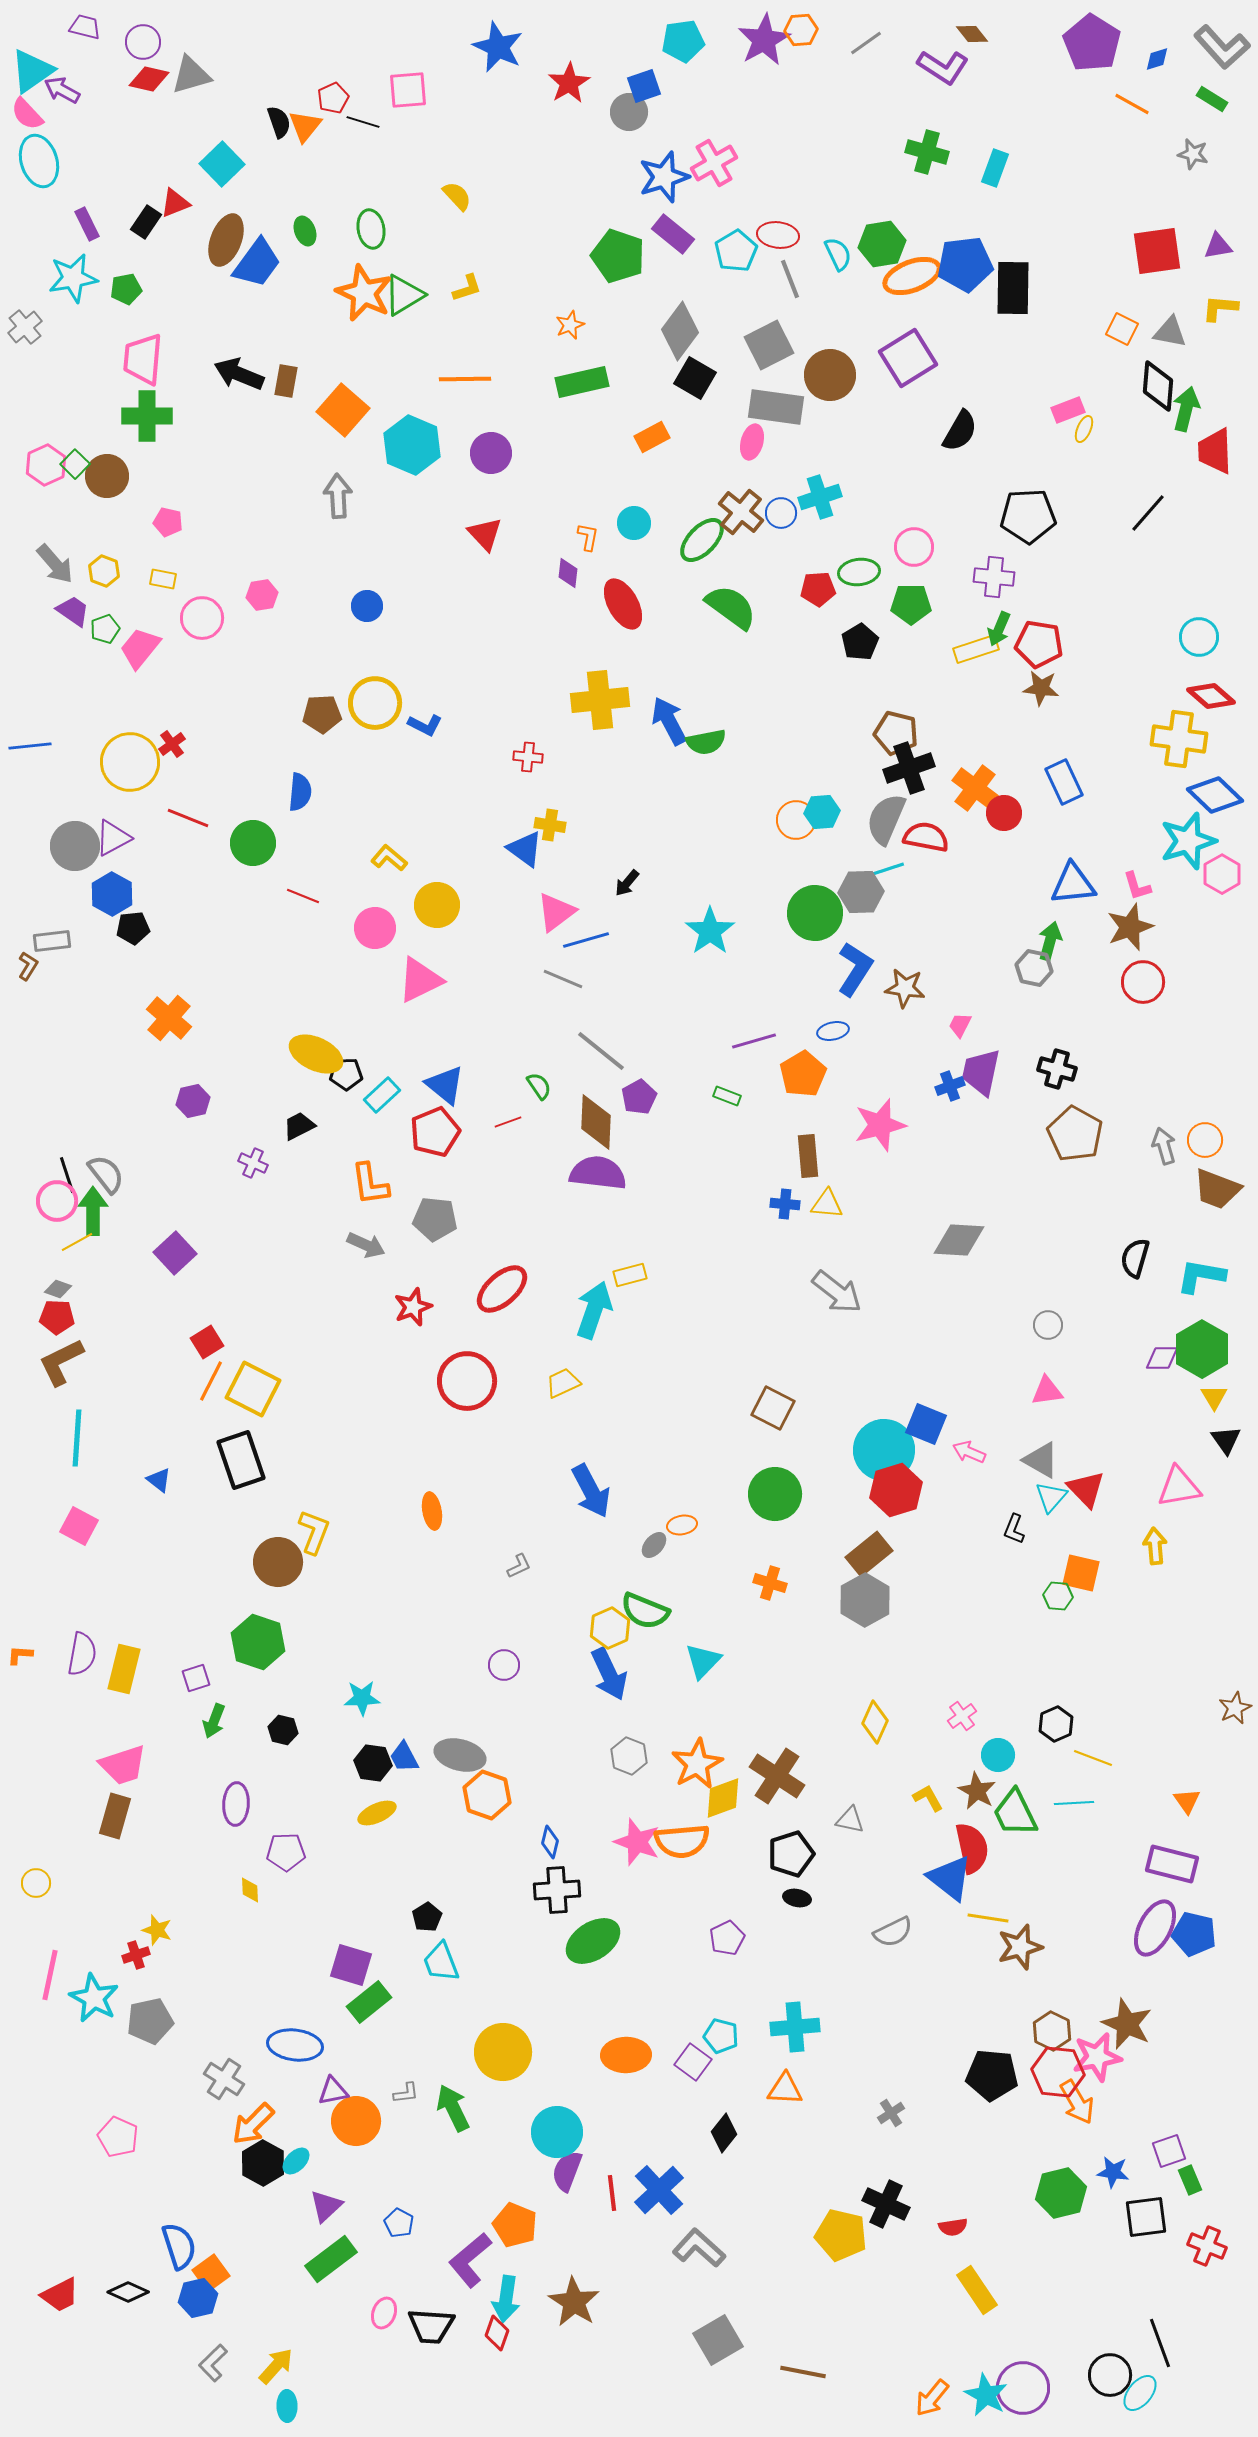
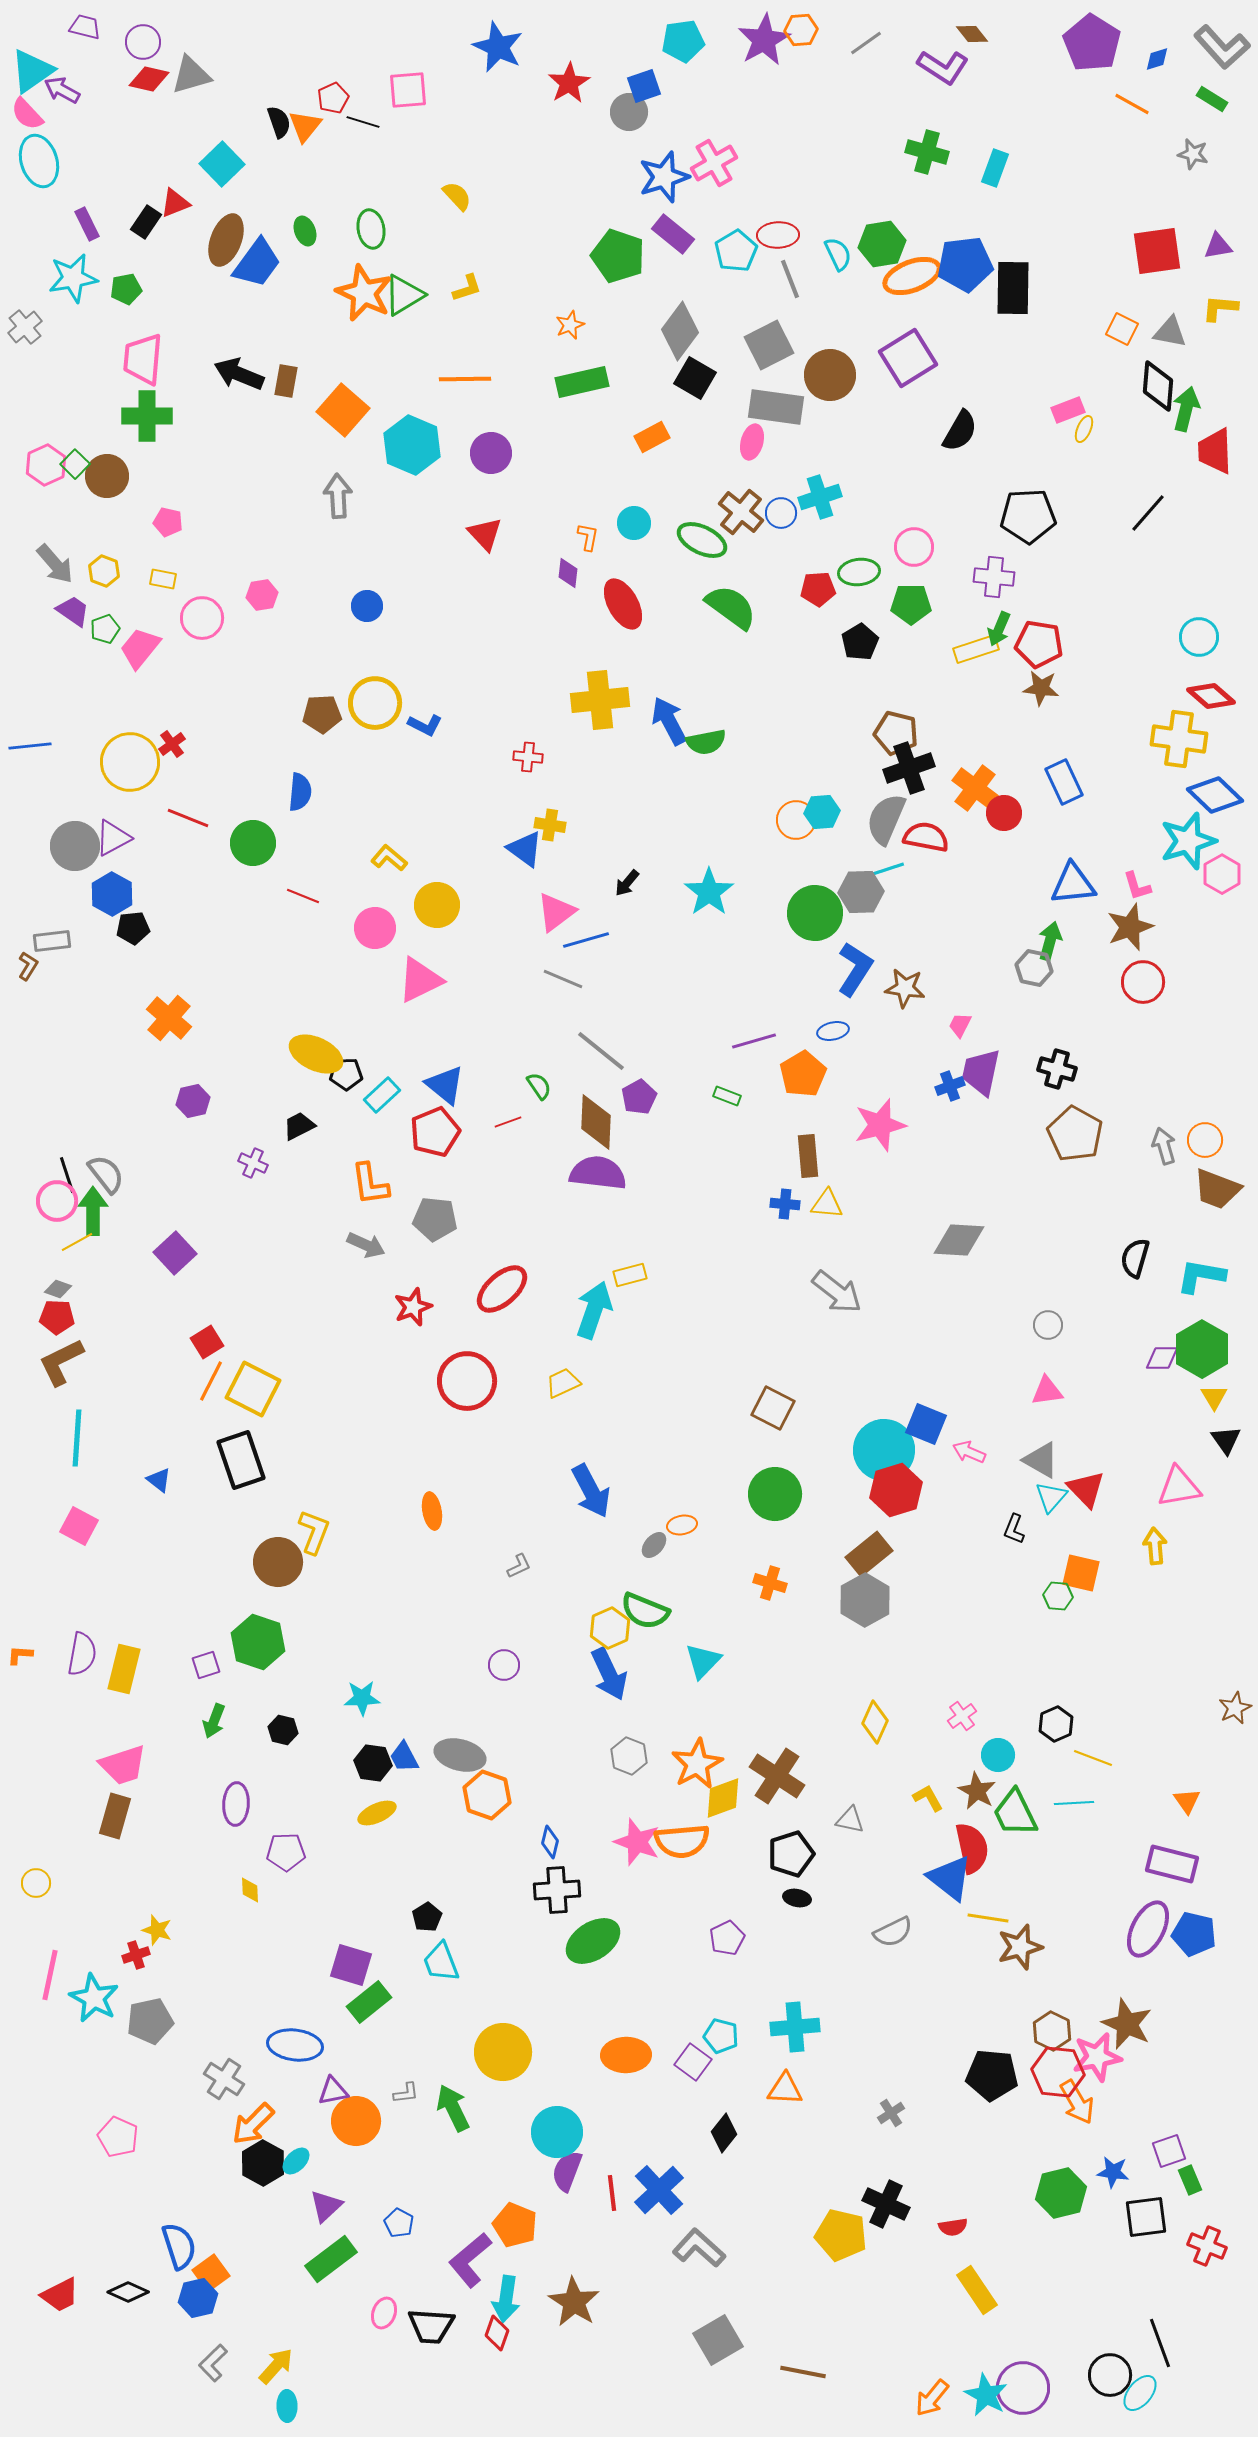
red ellipse at (778, 235): rotated 9 degrees counterclockwise
green ellipse at (702, 540): rotated 72 degrees clockwise
cyan star at (710, 931): moved 1 px left, 39 px up
purple square at (196, 1678): moved 10 px right, 13 px up
purple ellipse at (1155, 1928): moved 7 px left, 1 px down
